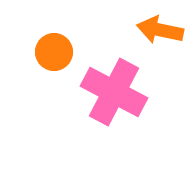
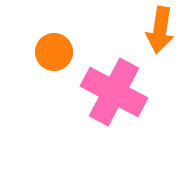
orange arrow: rotated 93 degrees counterclockwise
